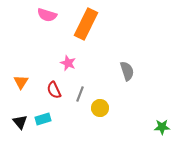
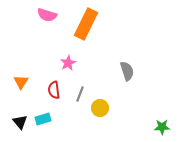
pink star: rotated 21 degrees clockwise
red semicircle: rotated 18 degrees clockwise
